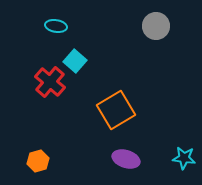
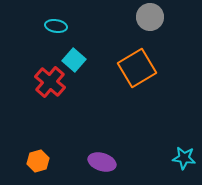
gray circle: moved 6 px left, 9 px up
cyan square: moved 1 px left, 1 px up
orange square: moved 21 px right, 42 px up
purple ellipse: moved 24 px left, 3 px down
